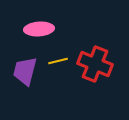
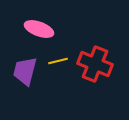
pink ellipse: rotated 24 degrees clockwise
